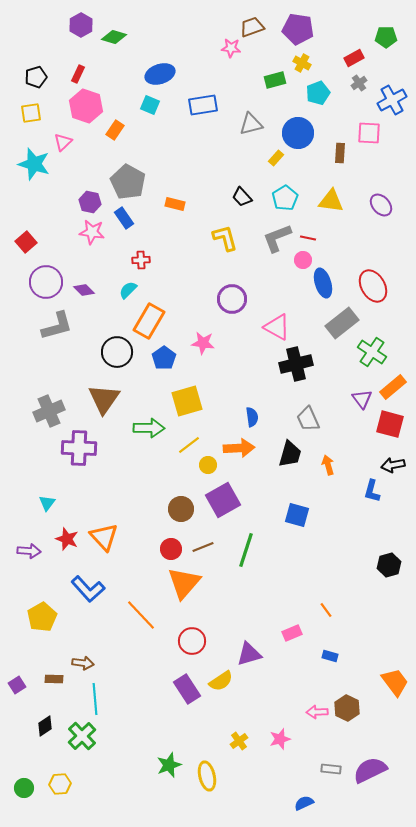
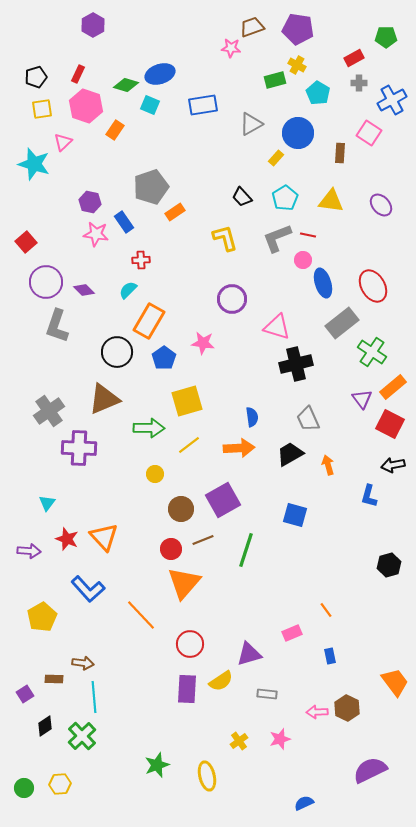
purple hexagon at (81, 25): moved 12 px right
green diamond at (114, 37): moved 12 px right, 48 px down
yellow cross at (302, 63): moved 5 px left, 2 px down
gray cross at (359, 83): rotated 35 degrees clockwise
cyan pentagon at (318, 93): rotated 20 degrees counterclockwise
yellow square at (31, 113): moved 11 px right, 4 px up
gray triangle at (251, 124): rotated 15 degrees counterclockwise
pink square at (369, 133): rotated 30 degrees clockwise
gray pentagon at (128, 182): moved 23 px right, 5 px down; rotated 24 degrees clockwise
orange rectangle at (175, 204): moved 8 px down; rotated 48 degrees counterclockwise
blue rectangle at (124, 218): moved 4 px down
pink star at (92, 232): moved 4 px right, 2 px down
red line at (308, 238): moved 3 px up
gray L-shape at (57, 326): rotated 124 degrees clockwise
pink triangle at (277, 327): rotated 12 degrees counterclockwise
brown triangle at (104, 399): rotated 32 degrees clockwise
gray cross at (49, 411): rotated 12 degrees counterclockwise
red square at (390, 424): rotated 12 degrees clockwise
black trapezoid at (290, 454): rotated 136 degrees counterclockwise
yellow circle at (208, 465): moved 53 px left, 9 px down
blue L-shape at (372, 491): moved 3 px left, 5 px down
blue square at (297, 515): moved 2 px left
brown line at (203, 547): moved 7 px up
red circle at (192, 641): moved 2 px left, 3 px down
blue rectangle at (330, 656): rotated 63 degrees clockwise
purple square at (17, 685): moved 8 px right, 9 px down
purple rectangle at (187, 689): rotated 36 degrees clockwise
cyan line at (95, 699): moved 1 px left, 2 px up
green star at (169, 765): moved 12 px left
gray rectangle at (331, 769): moved 64 px left, 75 px up
